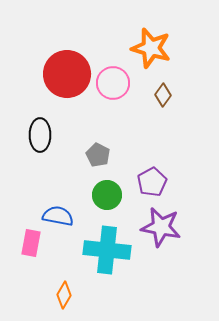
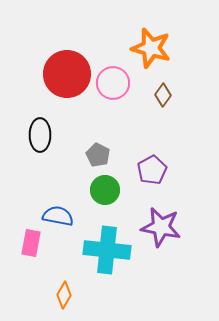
purple pentagon: moved 12 px up
green circle: moved 2 px left, 5 px up
